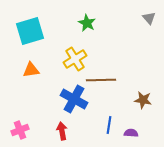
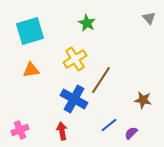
brown line: rotated 56 degrees counterclockwise
blue line: rotated 42 degrees clockwise
purple semicircle: rotated 48 degrees counterclockwise
